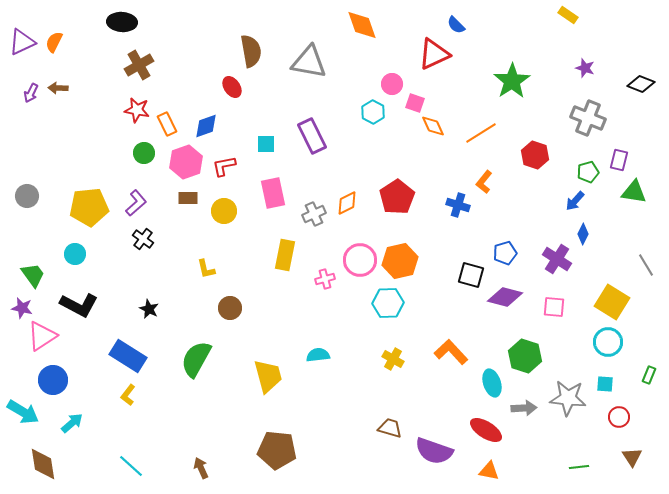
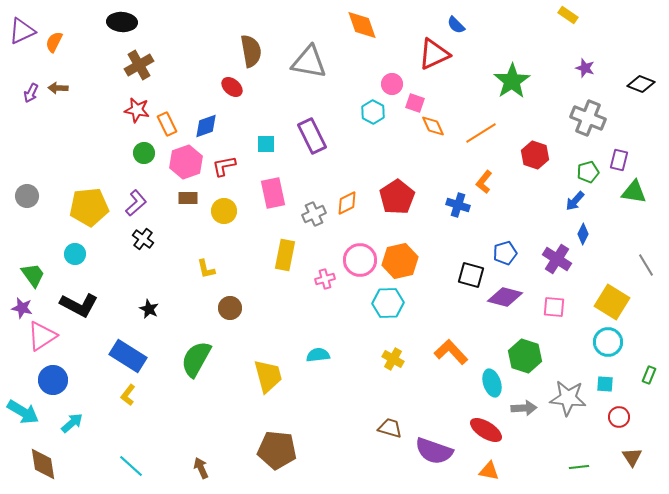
purple triangle at (22, 42): moved 11 px up
red ellipse at (232, 87): rotated 15 degrees counterclockwise
